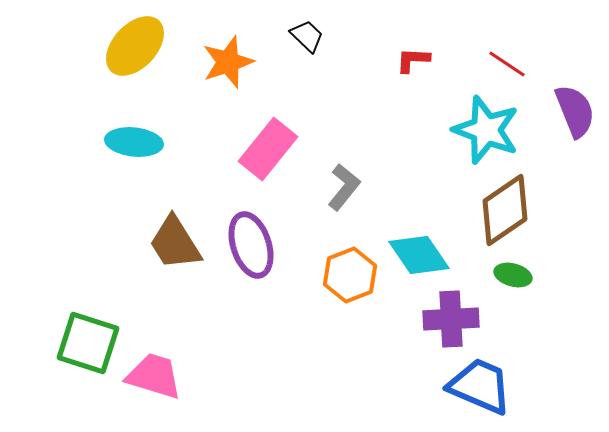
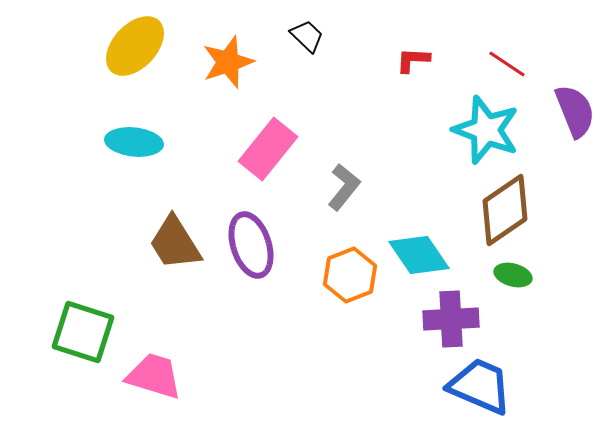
green square: moved 5 px left, 11 px up
